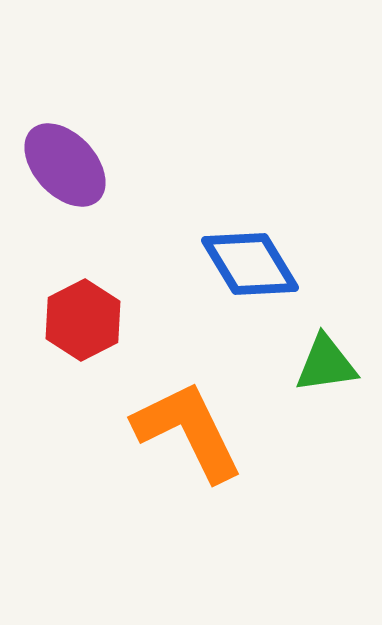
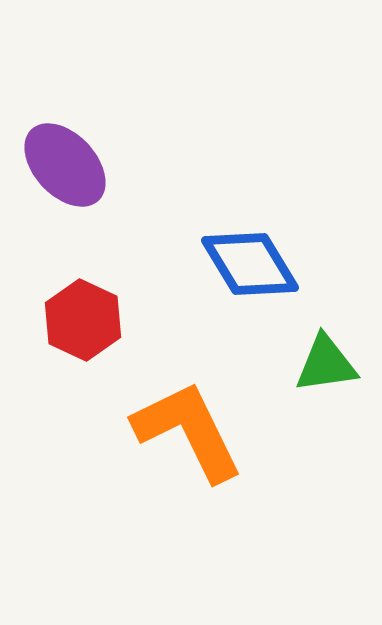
red hexagon: rotated 8 degrees counterclockwise
